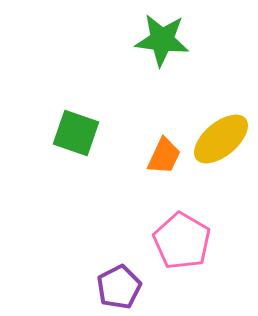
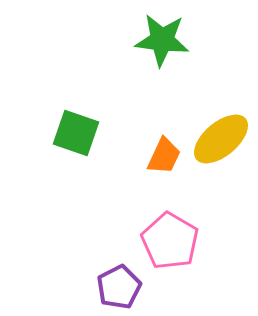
pink pentagon: moved 12 px left
